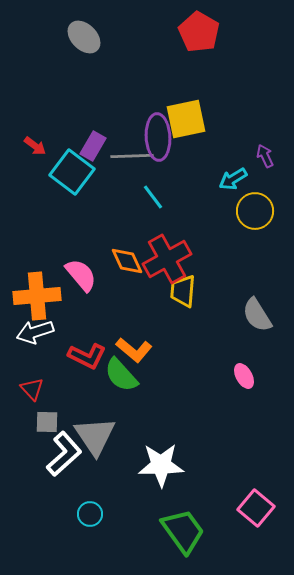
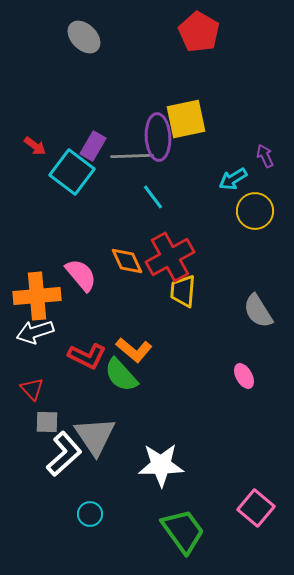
red cross: moved 3 px right, 2 px up
gray semicircle: moved 1 px right, 4 px up
